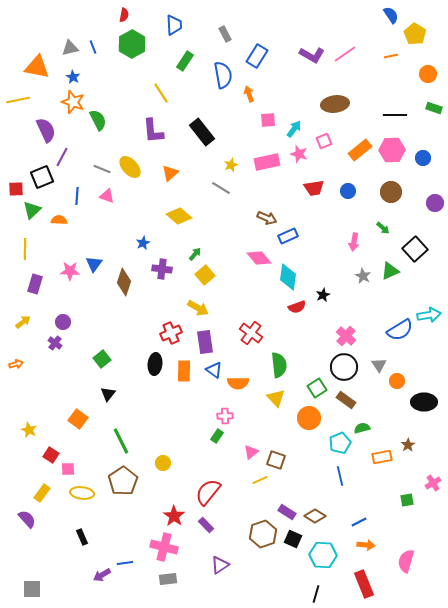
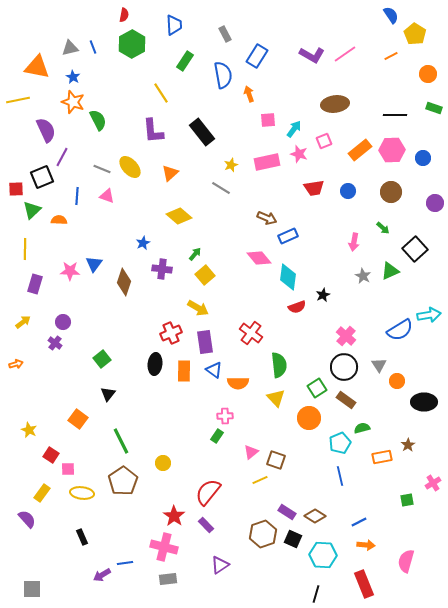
orange line at (391, 56): rotated 16 degrees counterclockwise
